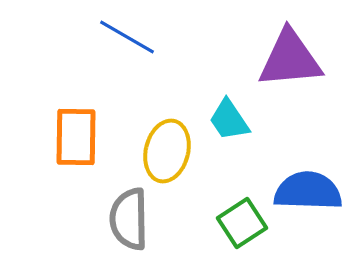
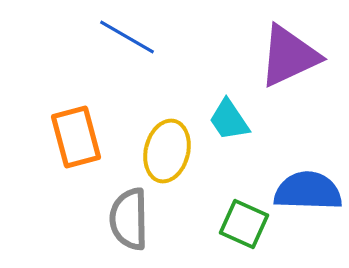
purple triangle: moved 1 px left, 3 px up; rotated 20 degrees counterclockwise
orange rectangle: rotated 16 degrees counterclockwise
green square: moved 2 px right, 1 px down; rotated 33 degrees counterclockwise
